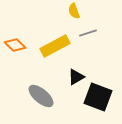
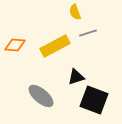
yellow semicircle: moved 1 px right, 1 px down
orange diamond: rotated 40 degrees counterclockwise
black triangle: rotated 12 degrees clockwise
black square: moved 4 px left, 3 px down
